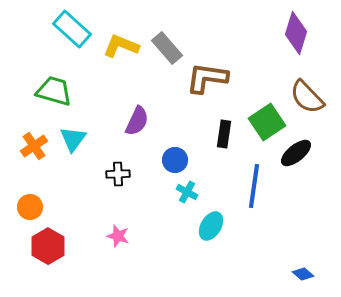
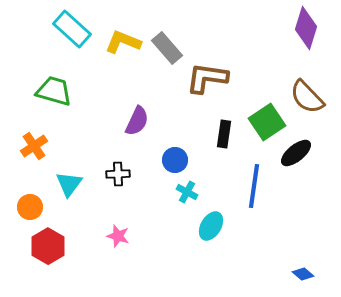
purple diamond: moved 10 px right, 5 px up
yellow L-shape: moved 2 px right, 4 px up
cyan triangle: moved 4 px left, 45 px down
